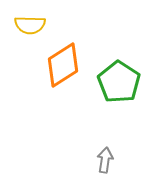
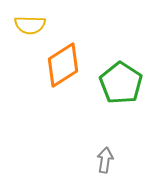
green pentagon: moved 2 px right, 1 px down
